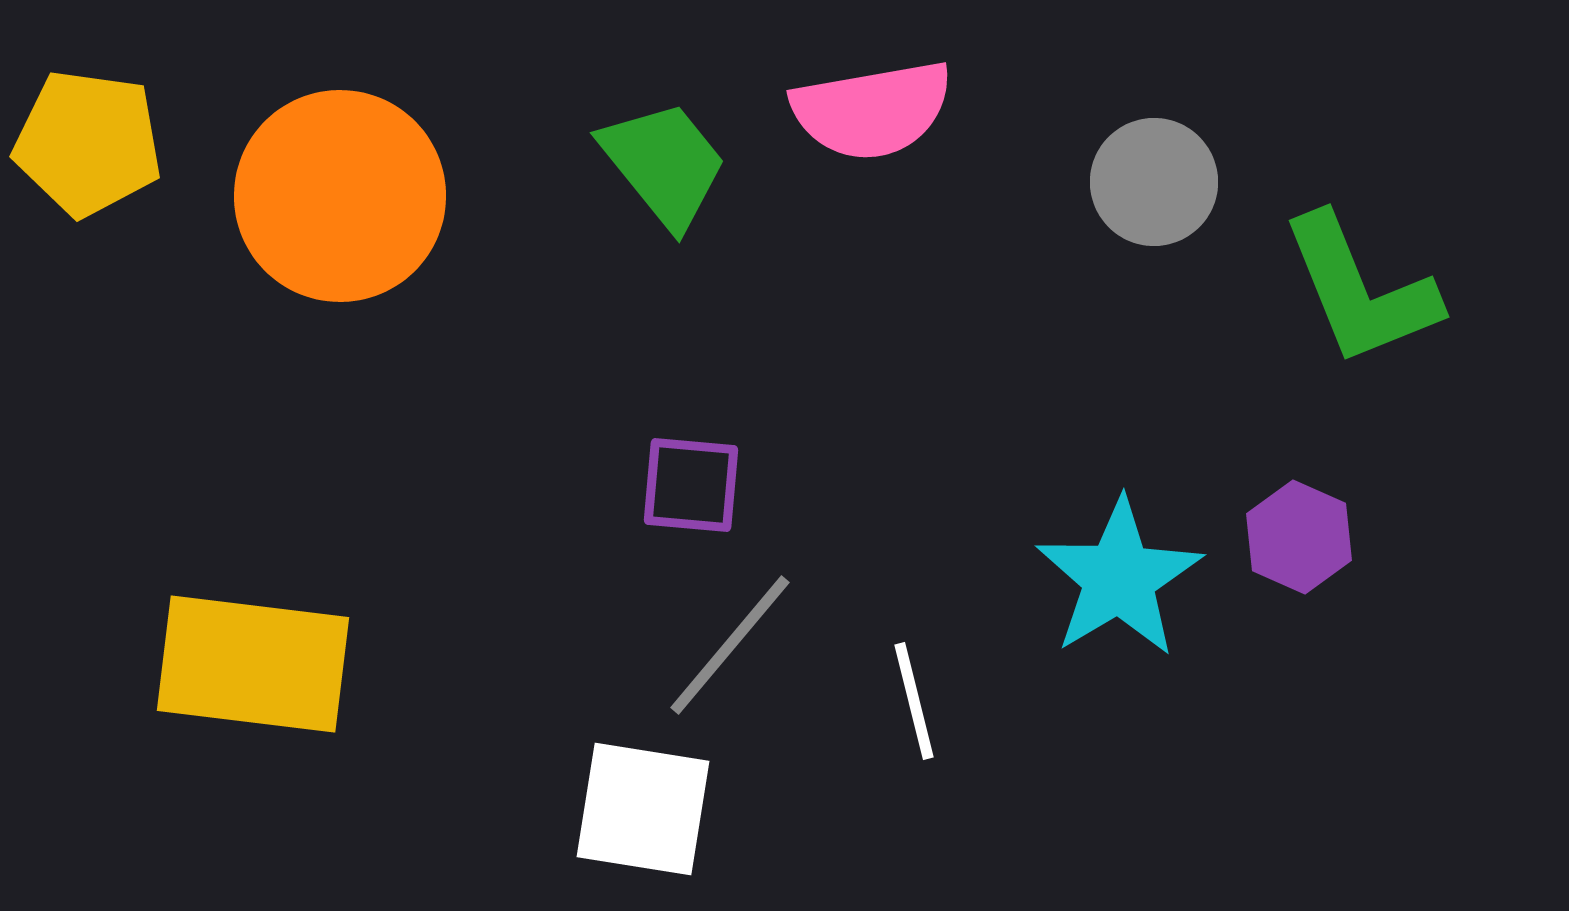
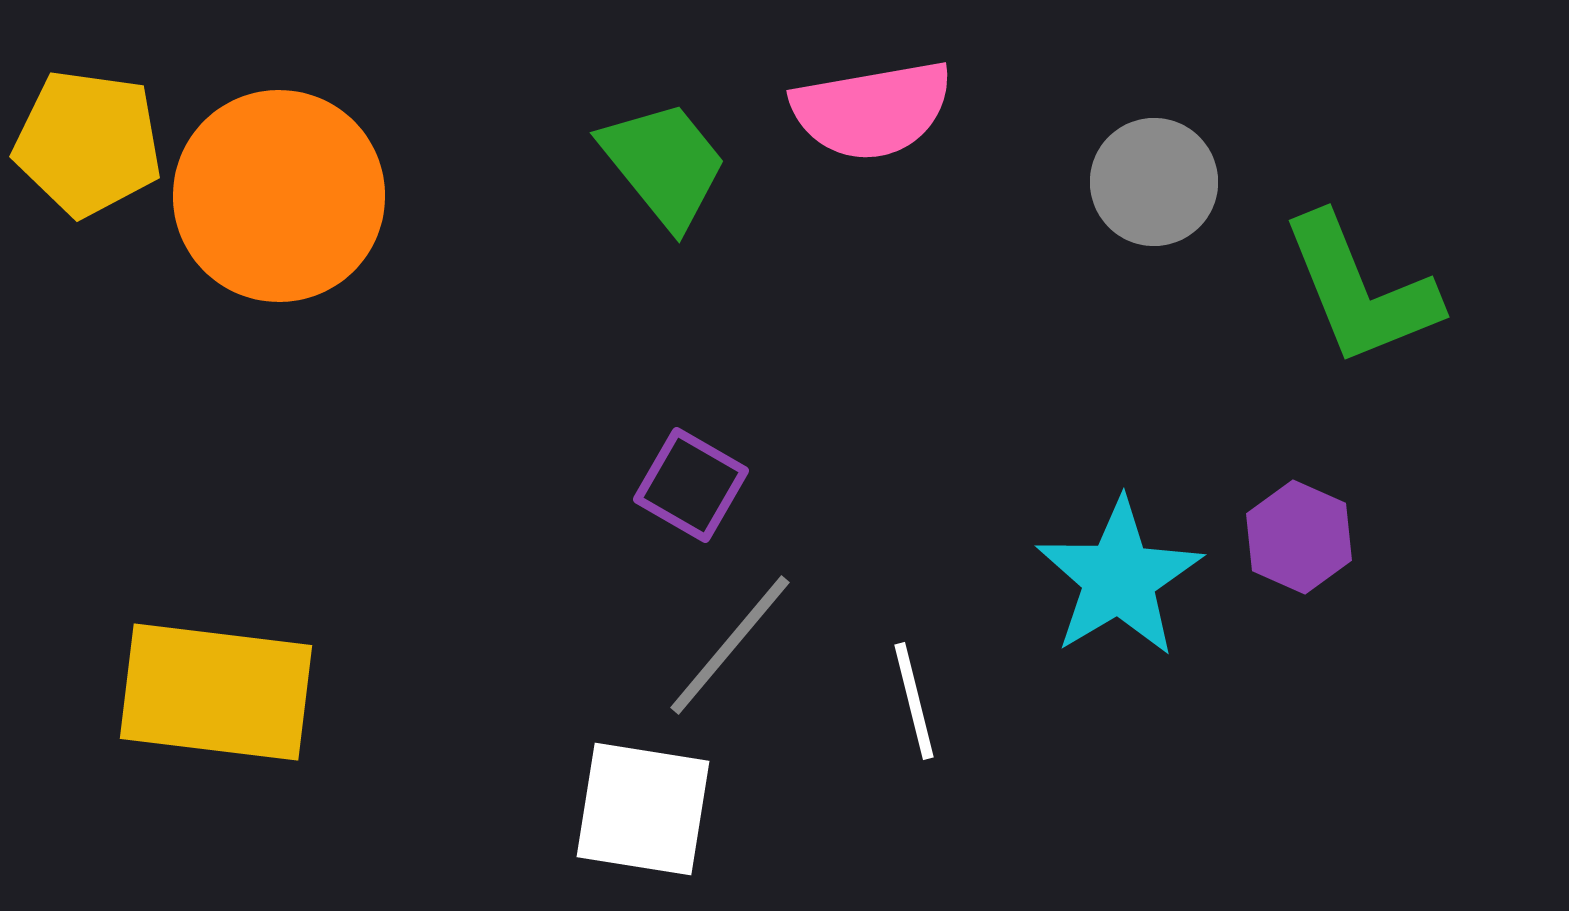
orange circle: moved 61 px left
purple square: rotated 25 degrees clockwise
yellow rectangle: moved 37 px left, 28 px down
